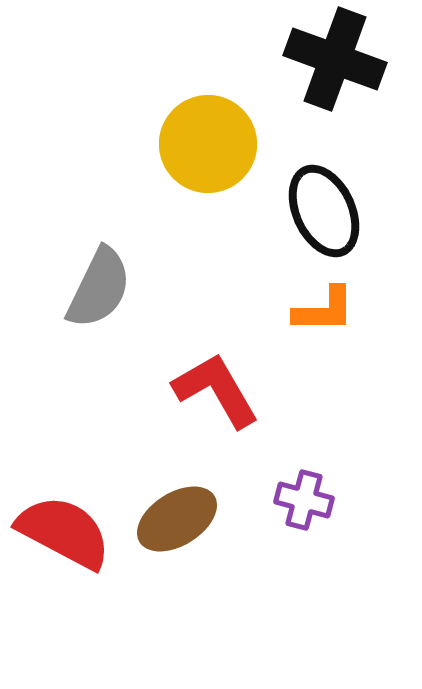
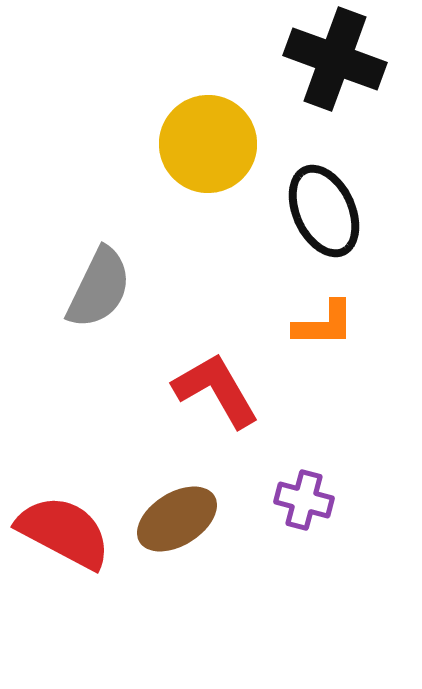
orange L-shape: moved 14 px down
